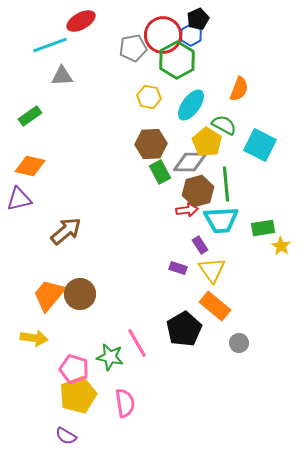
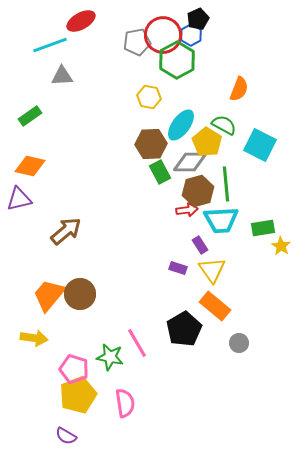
gray pentagon at (133, 48): moved 4 px right, 6 px up
cyan ellipse at (191, 105): moved 10 px left, 20 px down
